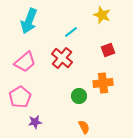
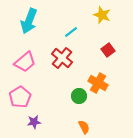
red square: rotated 16 degrees counterclockwise
orange cross: moved 5 px left; rotated 36 degrees clockwise
purple star: moved 1 px left
